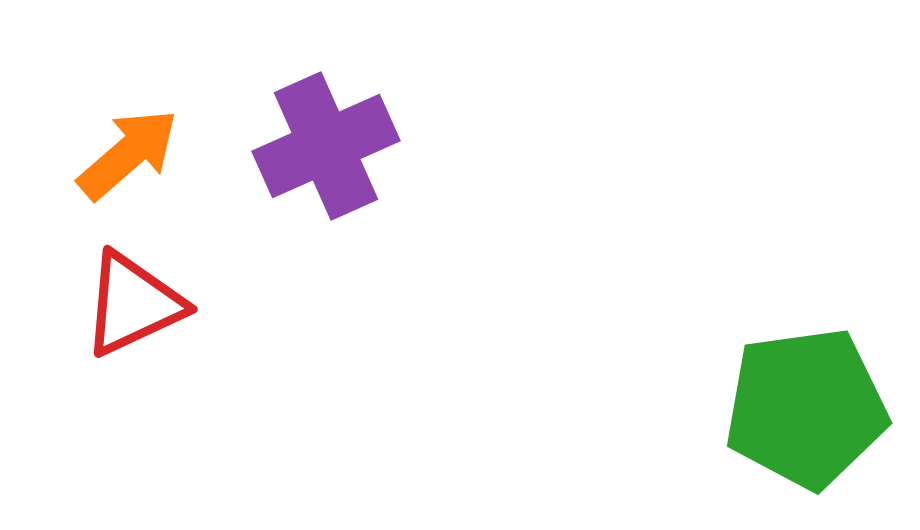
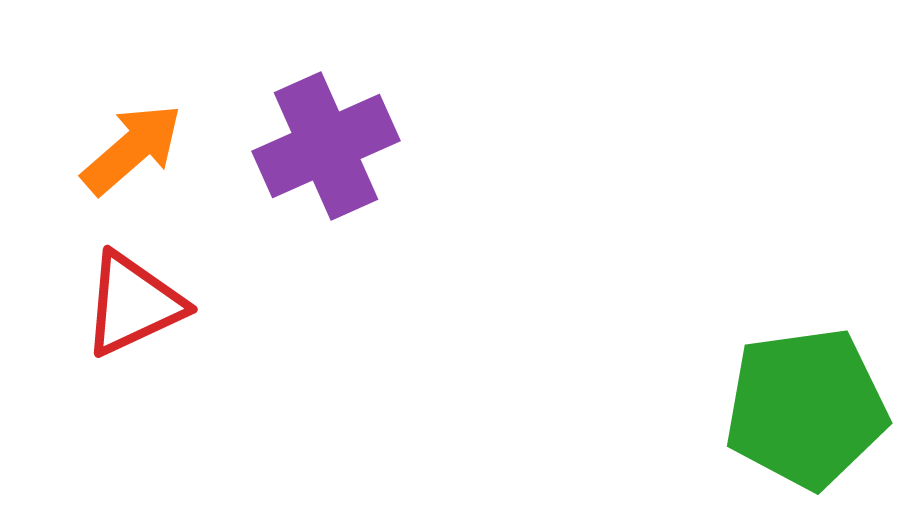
orange arrow: moved 4 px right, 5 px up
